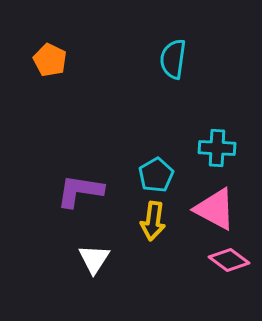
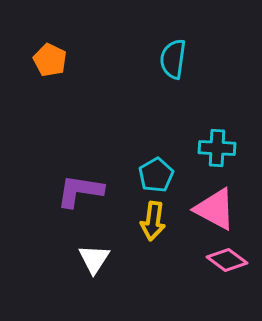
pink diamond: moved 2 px left
